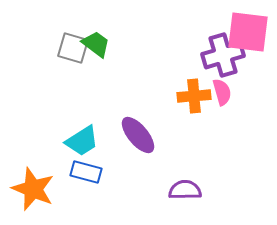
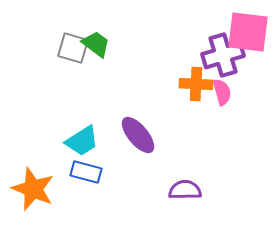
orange cross: moved 2 px right, 12 px up; rotated 8 degrees clockwise
